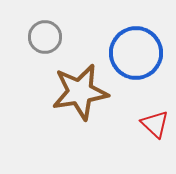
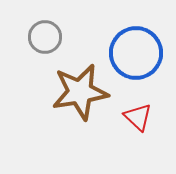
red triangle: moved 17 px left, 7 px up
